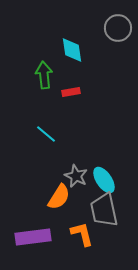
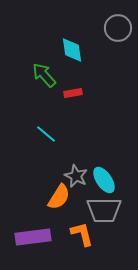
green arrow: rotated 36 degrees counterclockwise
red rectangle: moved 2 px right, 1 px down
gray trapezoid: rotated 78 degrees counterclockwise
